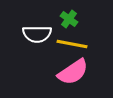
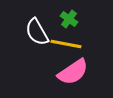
white semicircle: moved 2 px up; rotated 60 degrees clockwise
yellow line: moved 6 px left
